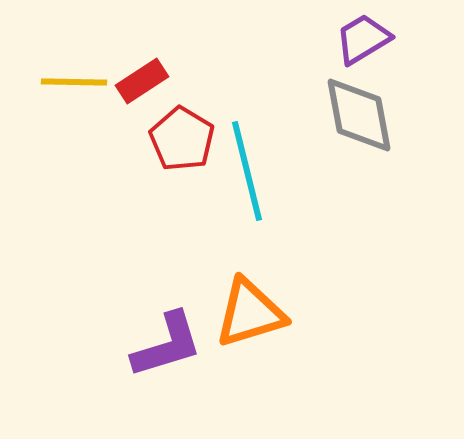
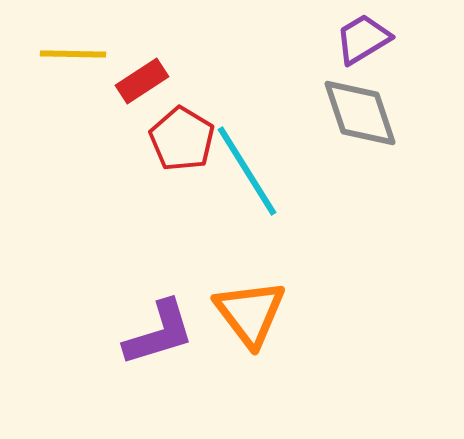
yellow line: moved 1 px left, 28 px up
gray diamond: moved 1 px right, 2 px up; rotated 8 degrees counterclockwise
cyan line: rotated 18 degrees counterclockwise
orange triangle: rotated 50 degrees counterclockwise
purple L-shape: moved 8 px left, 12 px up
